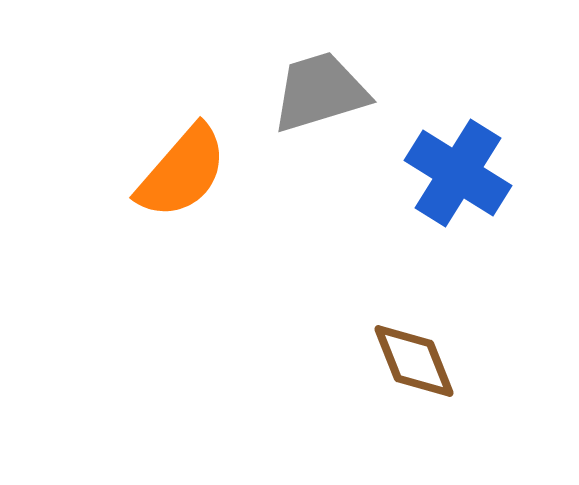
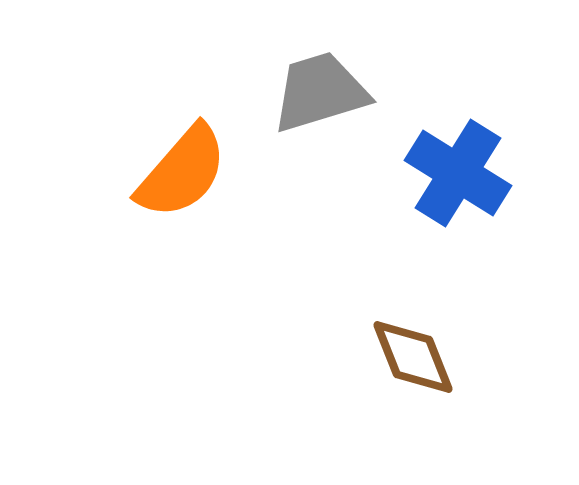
brown diamond: moved 1 px left, 4 px up
